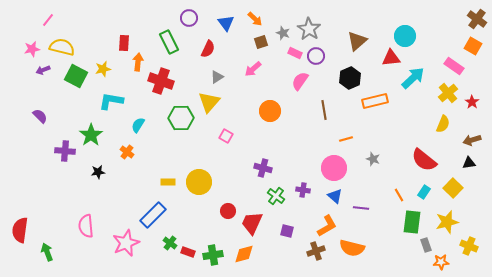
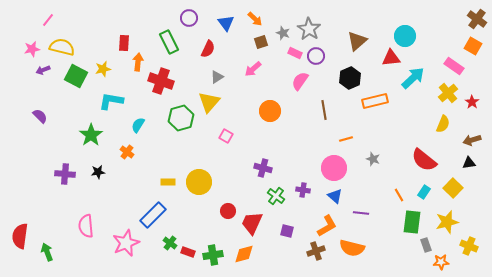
green hexagon at (181, 118): rotated 15 degrees counterclockwise
purple cross at (65, 151): moved 23 px down
purple line at (361, 208): moved 5 px down
red semicircle at (20, 230): moved 6 px down
